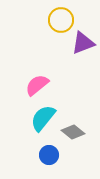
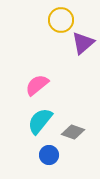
purple triangle: rotated 20 degrees counterclockwise
cyan semicircle: moved 3 px left, 3 px down
gray diamond: rotated 20 degrees counterclockwise
